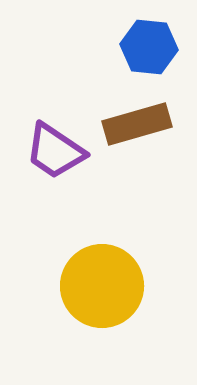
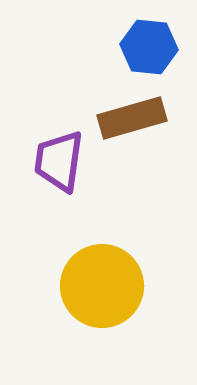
brown rectangle: moved 5 px left, 6 px up
purple trapezoid: moved 4 px right, 10 px down; rotated 64 degrees clockwise
